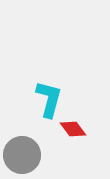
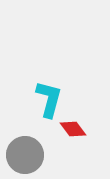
gray circle: moved 3 px right
